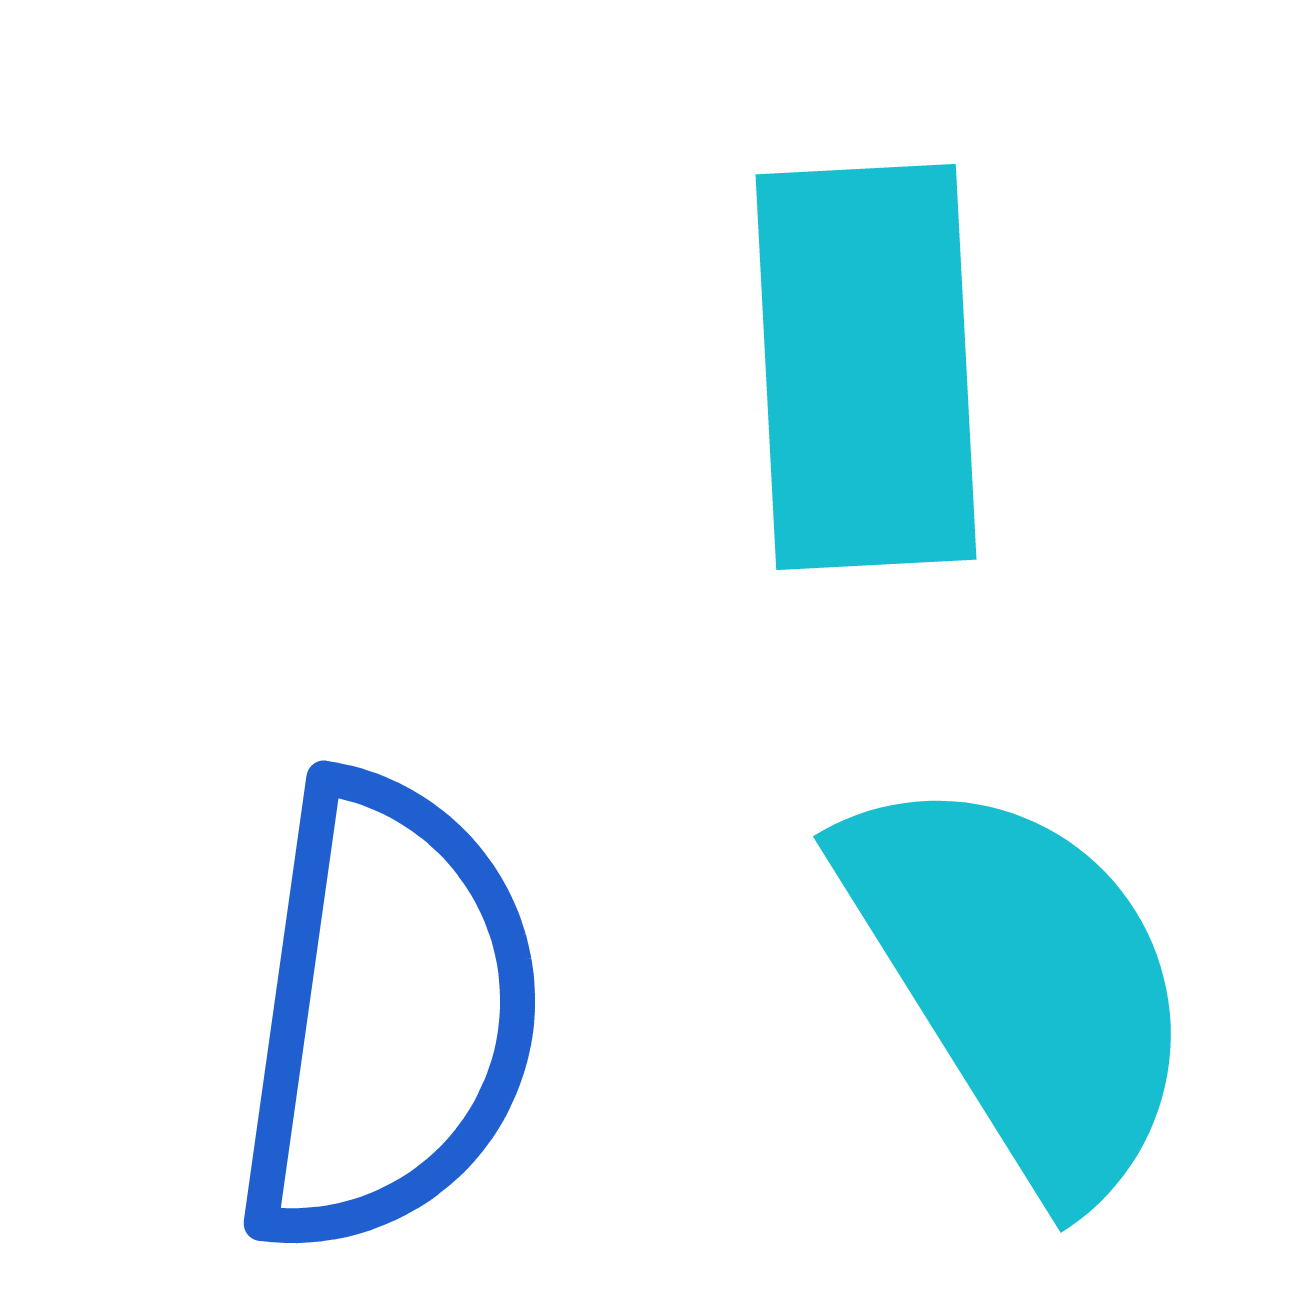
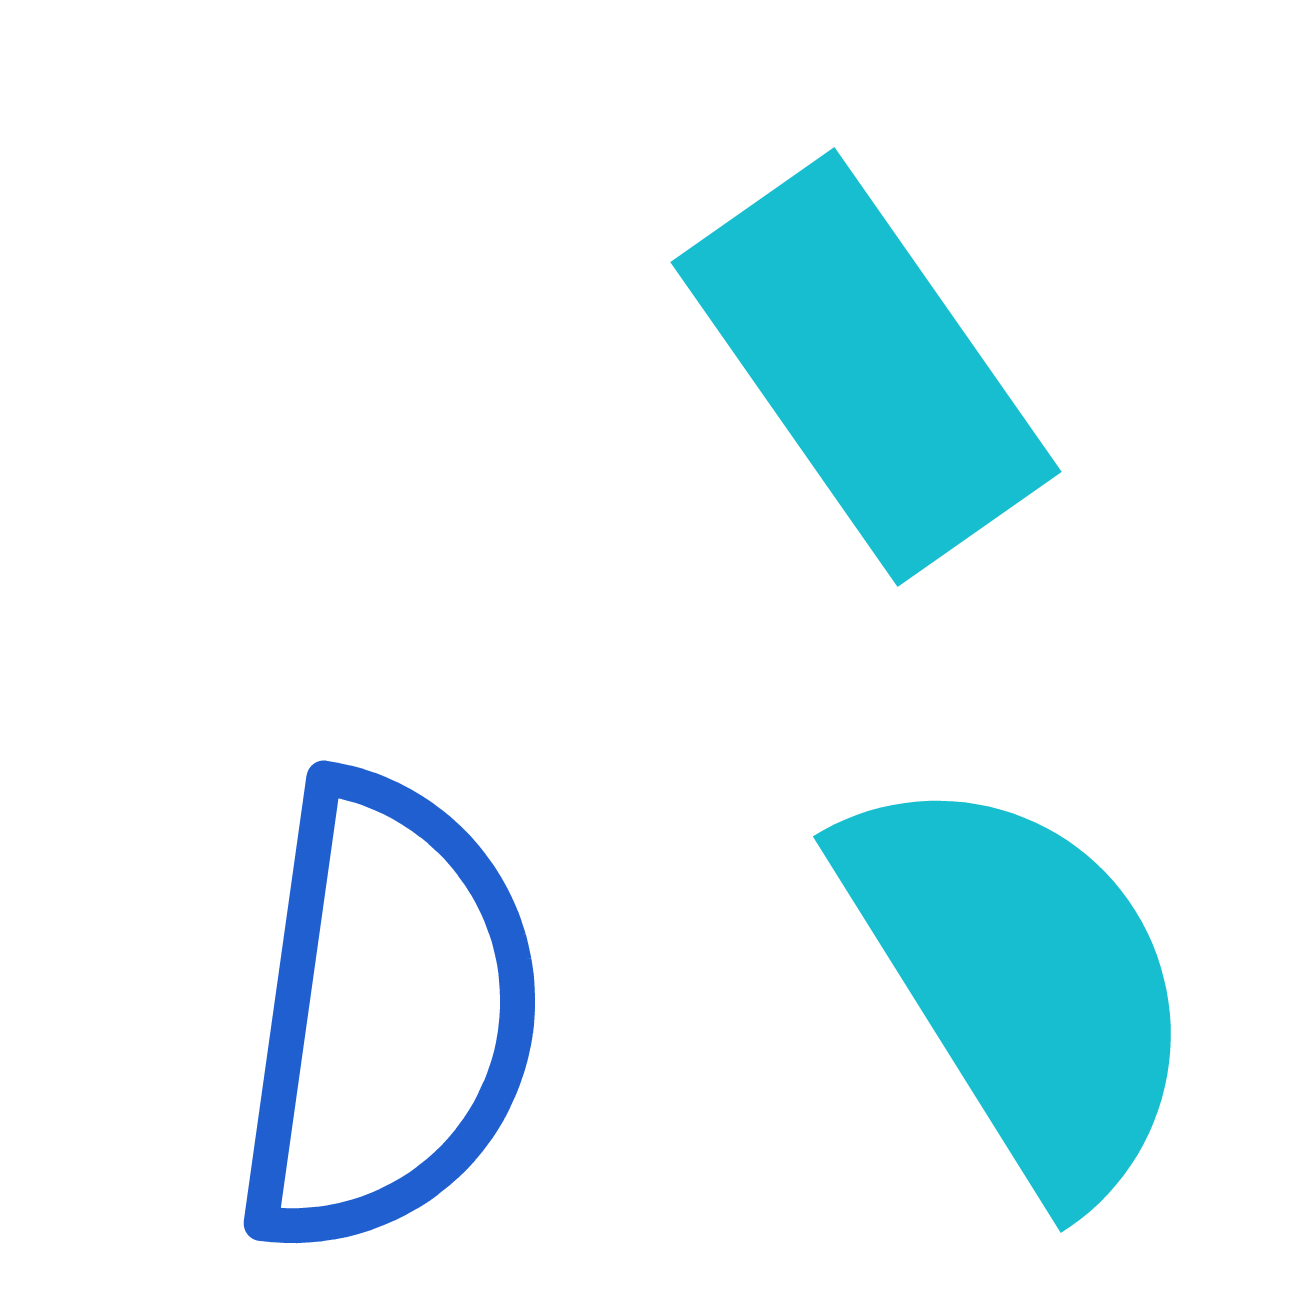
cyan rectangle: rotated 32 degrees counterclockwise
